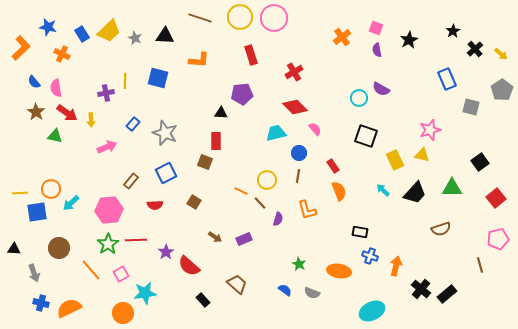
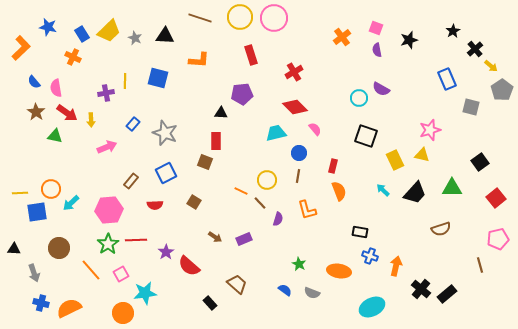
black star at (409, 40): rotated 12 degrees clockwise
orange cross at (62, 54): moved 11 px right, 3 px down
yellow arrow at (501, 54): moved 10 px left, 12 px down
red rectangle at (333, 166): rotated 48 degrees clockwise
black rectangle at (203, 300): moved 7 px right, 3 px down
cyan ellipse at (372, 311): moved 4 px up
